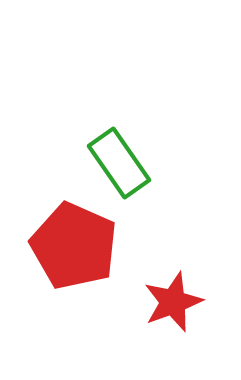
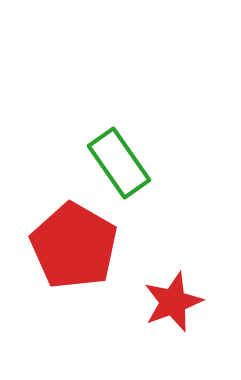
red pentagon: rotated 6 degrees clockwise
